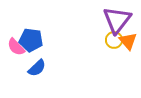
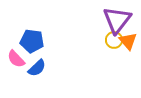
blue pentagon: moved 1 px right, 1 px down
pink semicircle: moved 12 px down
